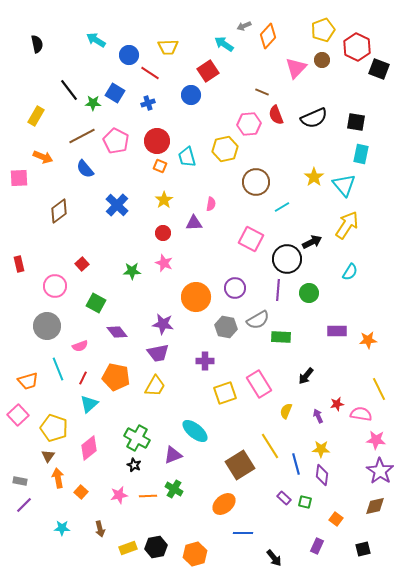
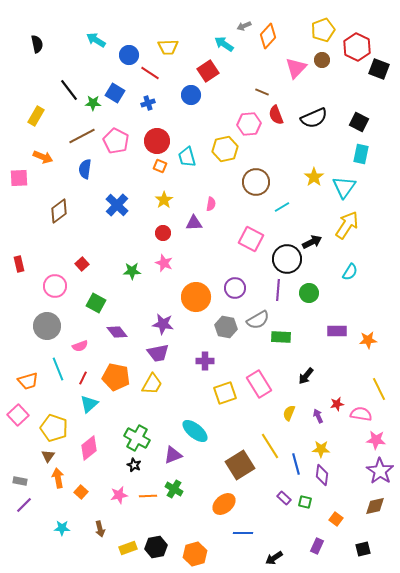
black square at (356, 122): moved 3 px right; rotated 18 degrees clockwise
blue semicircle at (85, 169): rotated 48 degrees clockwise
cyan triangle at (344, 185): moved 2 px down; rotated 15 degrees clockwise
yellow trapezoid at (155, 386): moved 3 px left, 2 px up
yellow semicircle at (286, 411): moved 3 px right, 2 px down
black arrow at (274, 558): rotated 96 degrees clockwise
